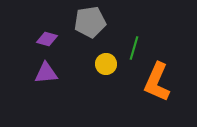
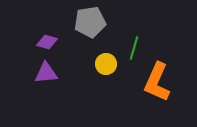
purple diamond: moved 3 px down
